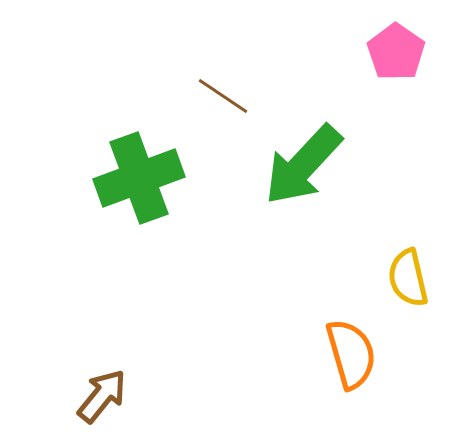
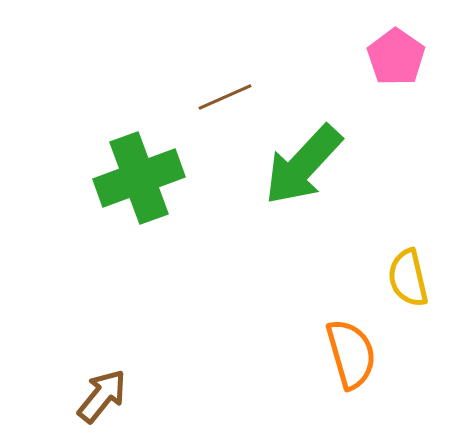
pink pentagon: moved 5 px down
brown line: moved 2 px right, 1 px down; rotated 58 degrees counterclockwise
